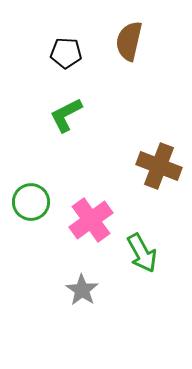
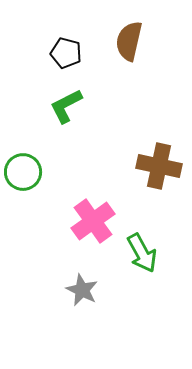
black pentagon: rotated 12 degrees clockwise
green L-shape: moved 9 px up
brown cross: rotated 9 degrees counterclockwise
green circle: moved 8 px left, 30 px up
pink cross: moved 2 px right, 1 px down
gray star: rotated 8 degrees counterclockwise
